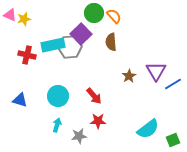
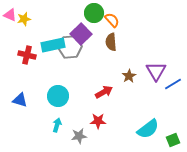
orange semicircle: moved 2 px left, 4 px down
red arrow: moved 10 px right, 4 px up; rotated 78 degrees counterclockwise
